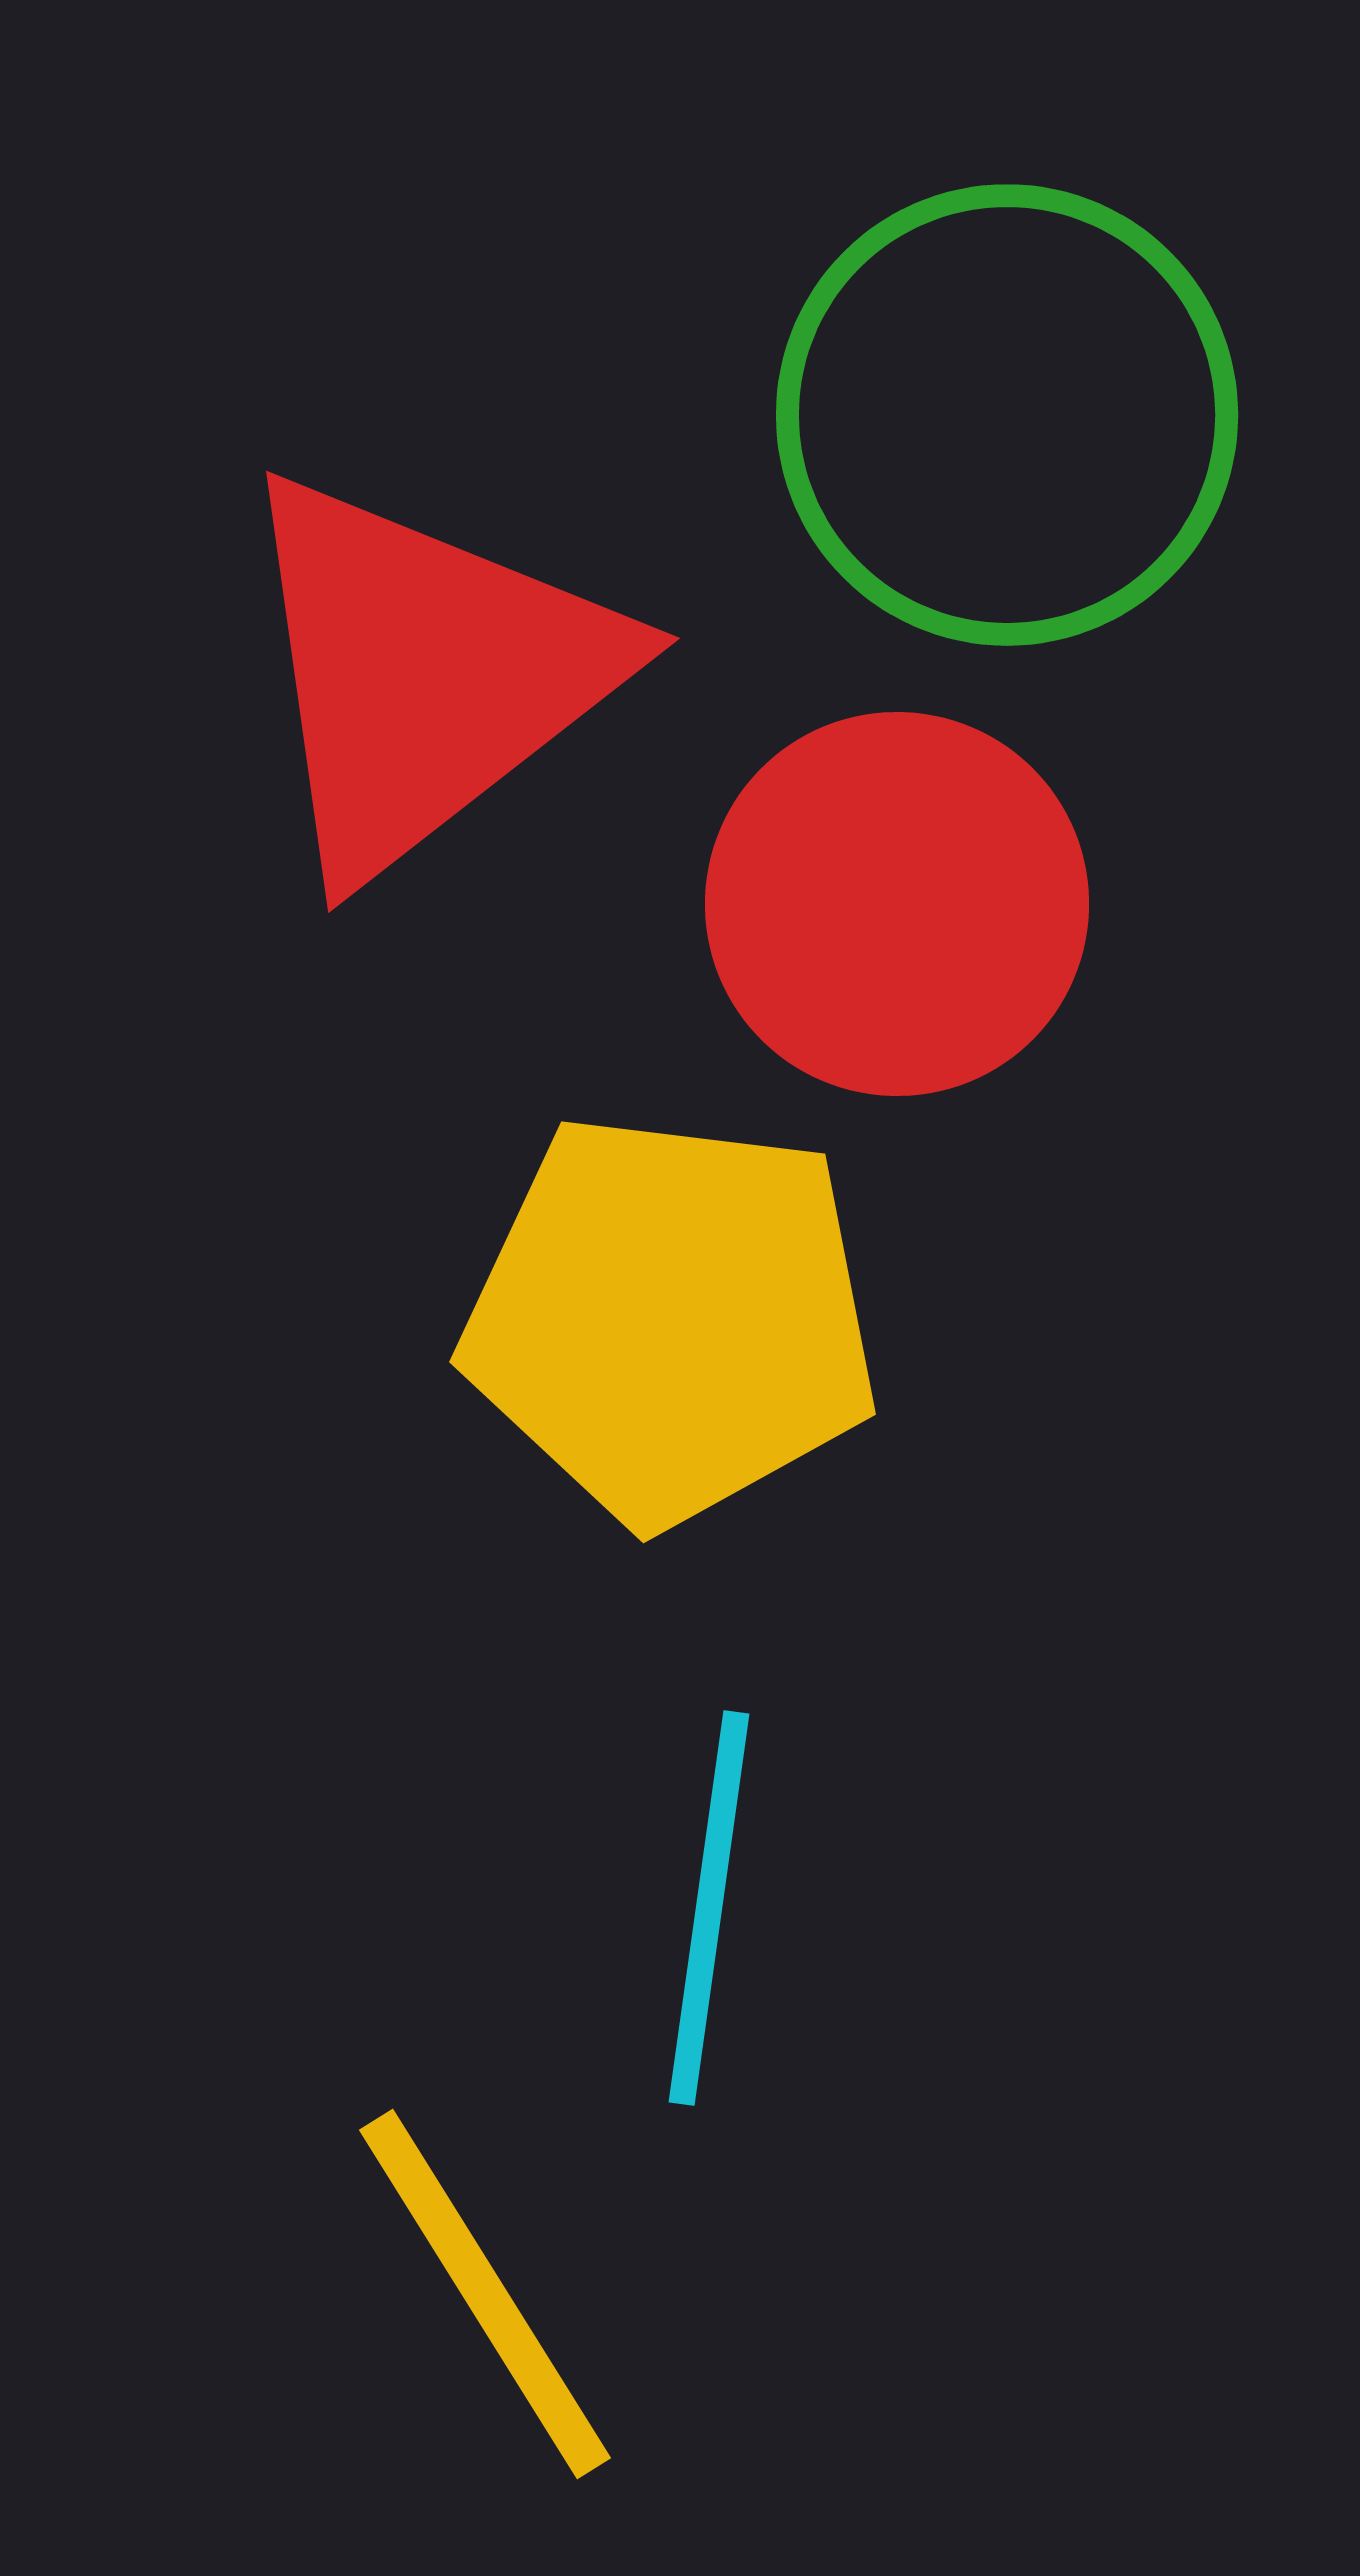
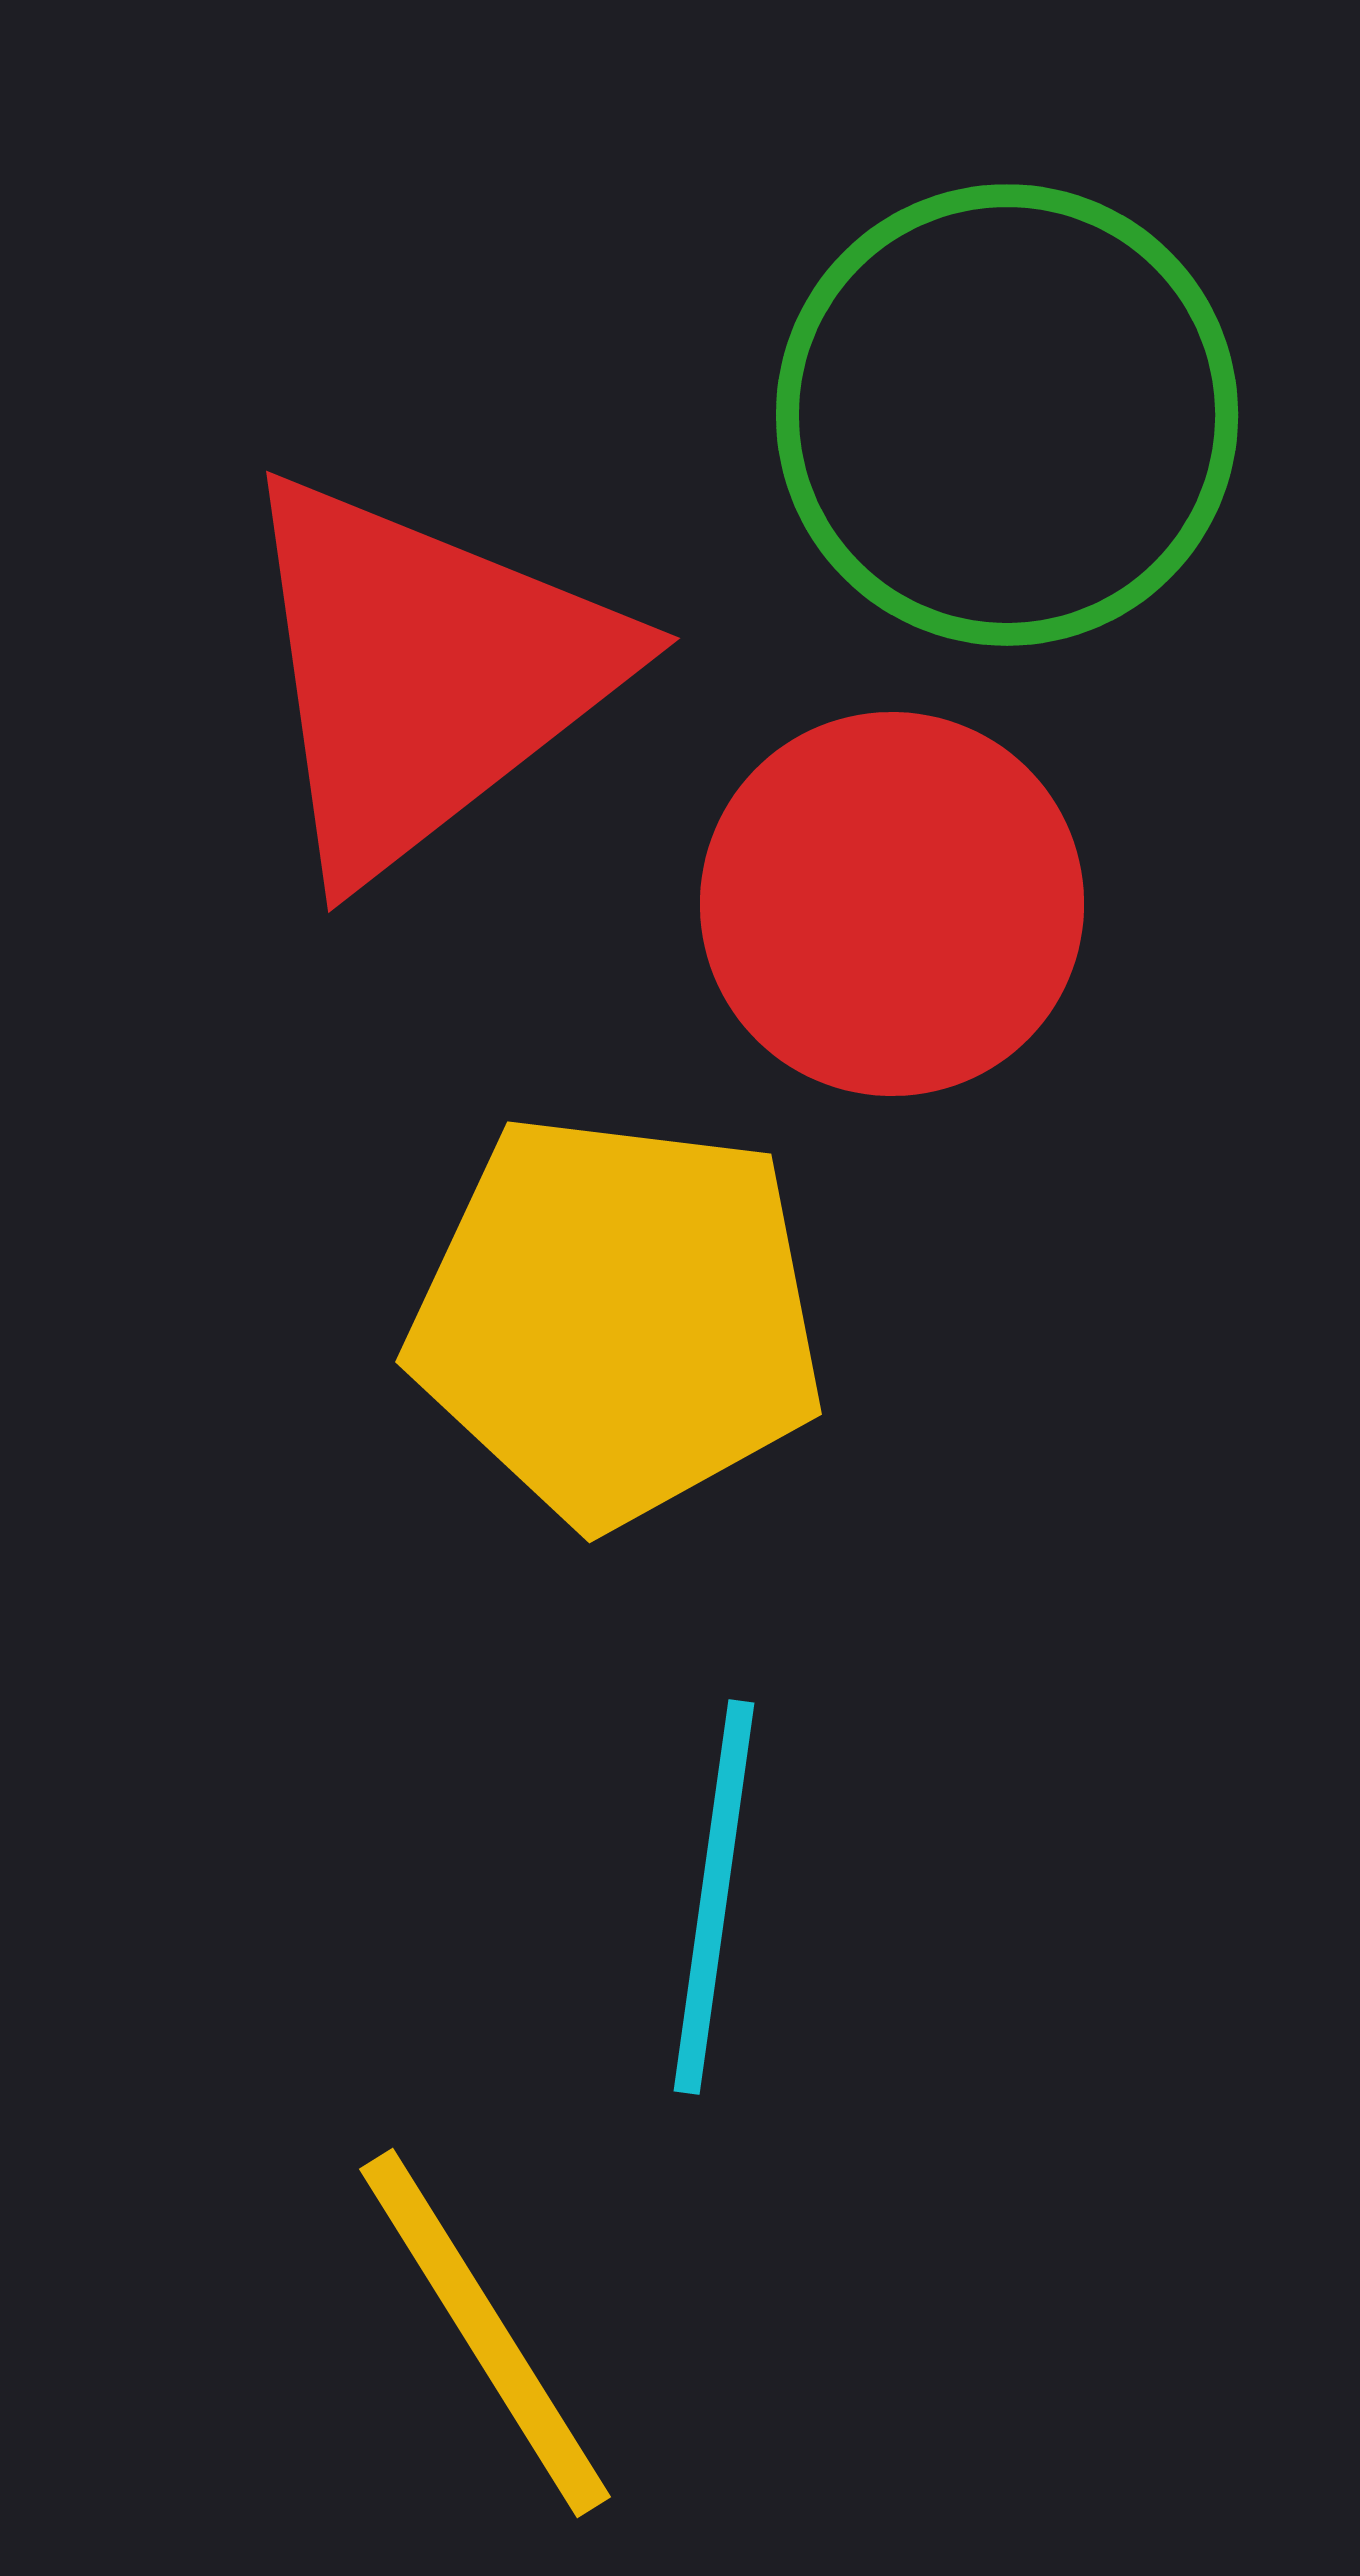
red circle: moved 5 px left
yellow pentagon: moved 54 px left
cyan line: moved 5 px right, 11 px up
yellow line: moved 39 px down
